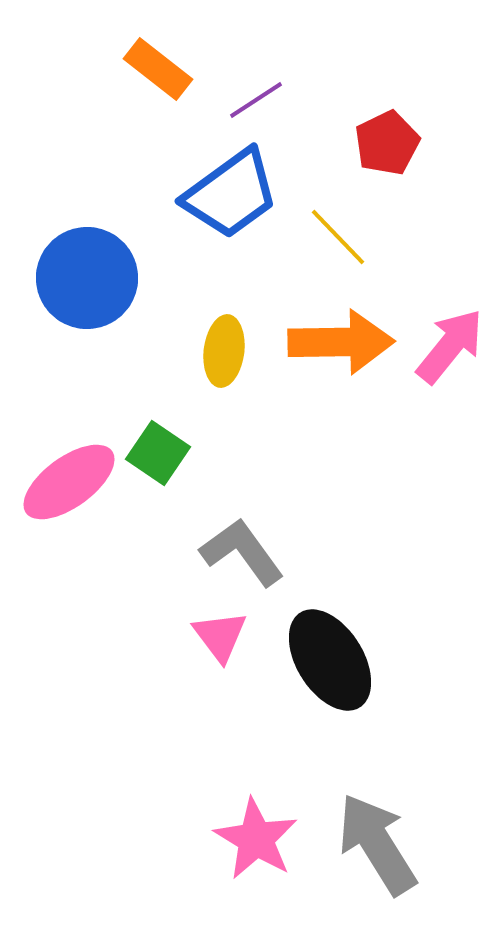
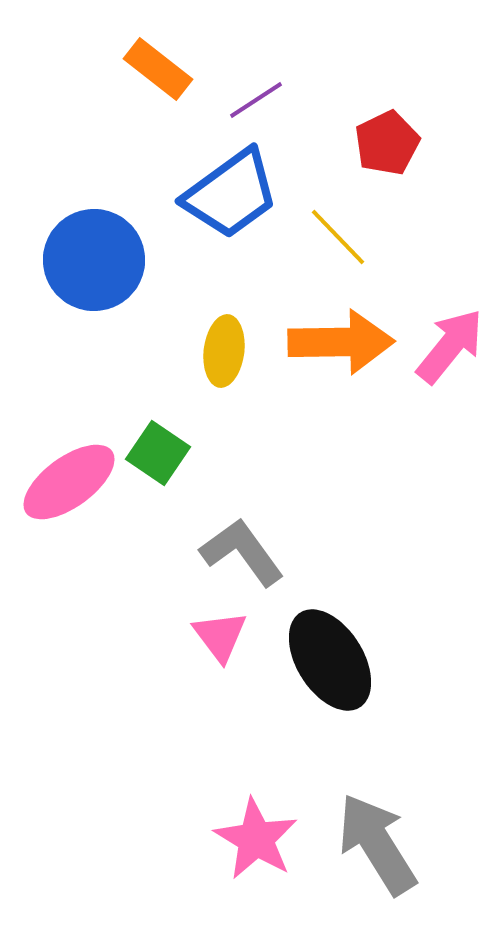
blue circle: moved 7 px right, 18 px up
